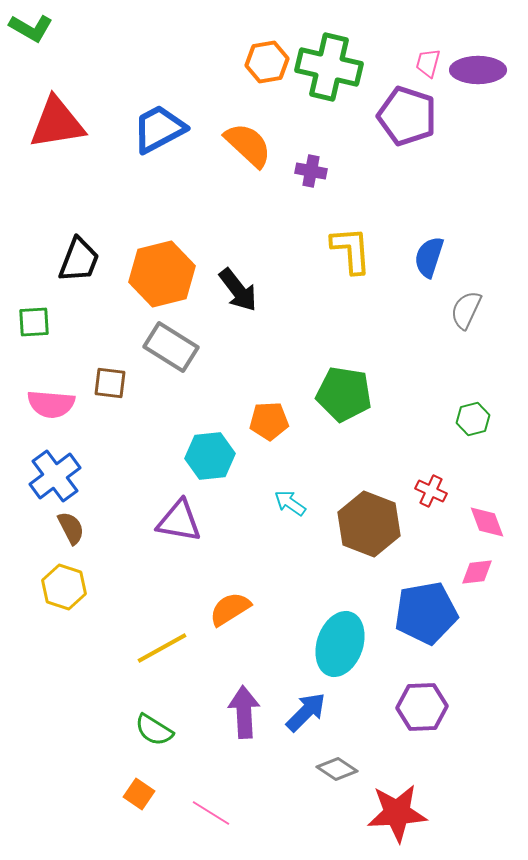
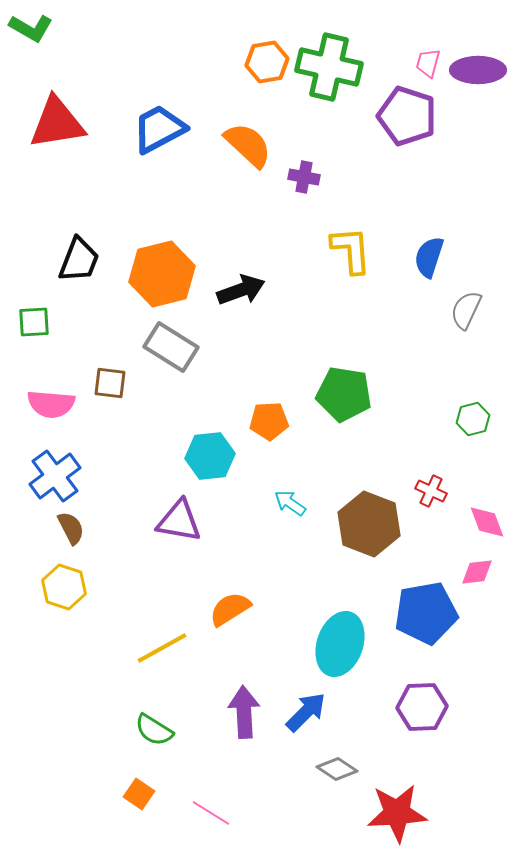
purple cross at (311, 171): moved 7 px left, 6 px down
black arrow at (238, 290): moved 3 px right; rotated 72 degrees counterclockwise
